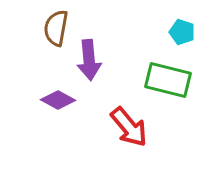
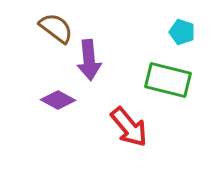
brown semicircle: rotated 117 degrees clockwise
